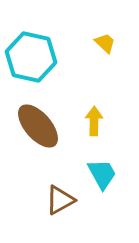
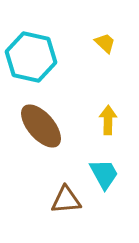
yellow arrow: moved 14 px right, 1 px up
brown ellipse: moved 3 px right
cyan trapezoid: moved 2 px right
brown triangle: moved 6 px right; rotated 24 degrees clockwise
